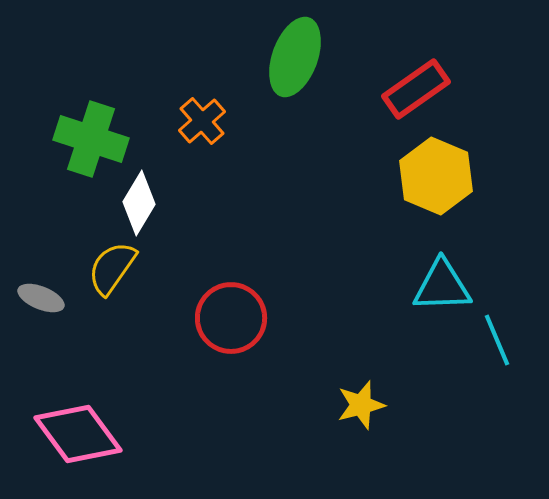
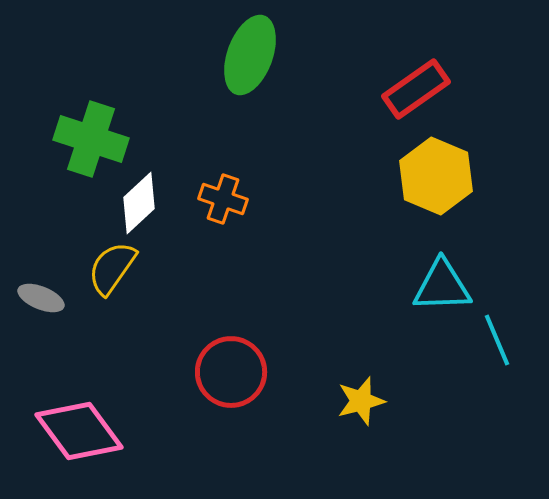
green ellipse: moved 45 px left, 2 px up
orange cross: moved 21 px right, 78 px down; rotated 30 degrees counterclockwise
white diamond: rotated 16 degrees clockwise
red circle: moved 54 px down
yellow star: moved 4 px up
pink diamond: moved 1 px right, 3 px up
